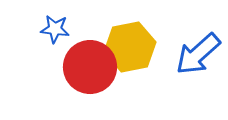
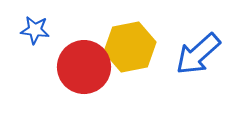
blue star: moved 20 px left, 1 px down
red circle: moved 6 px left
